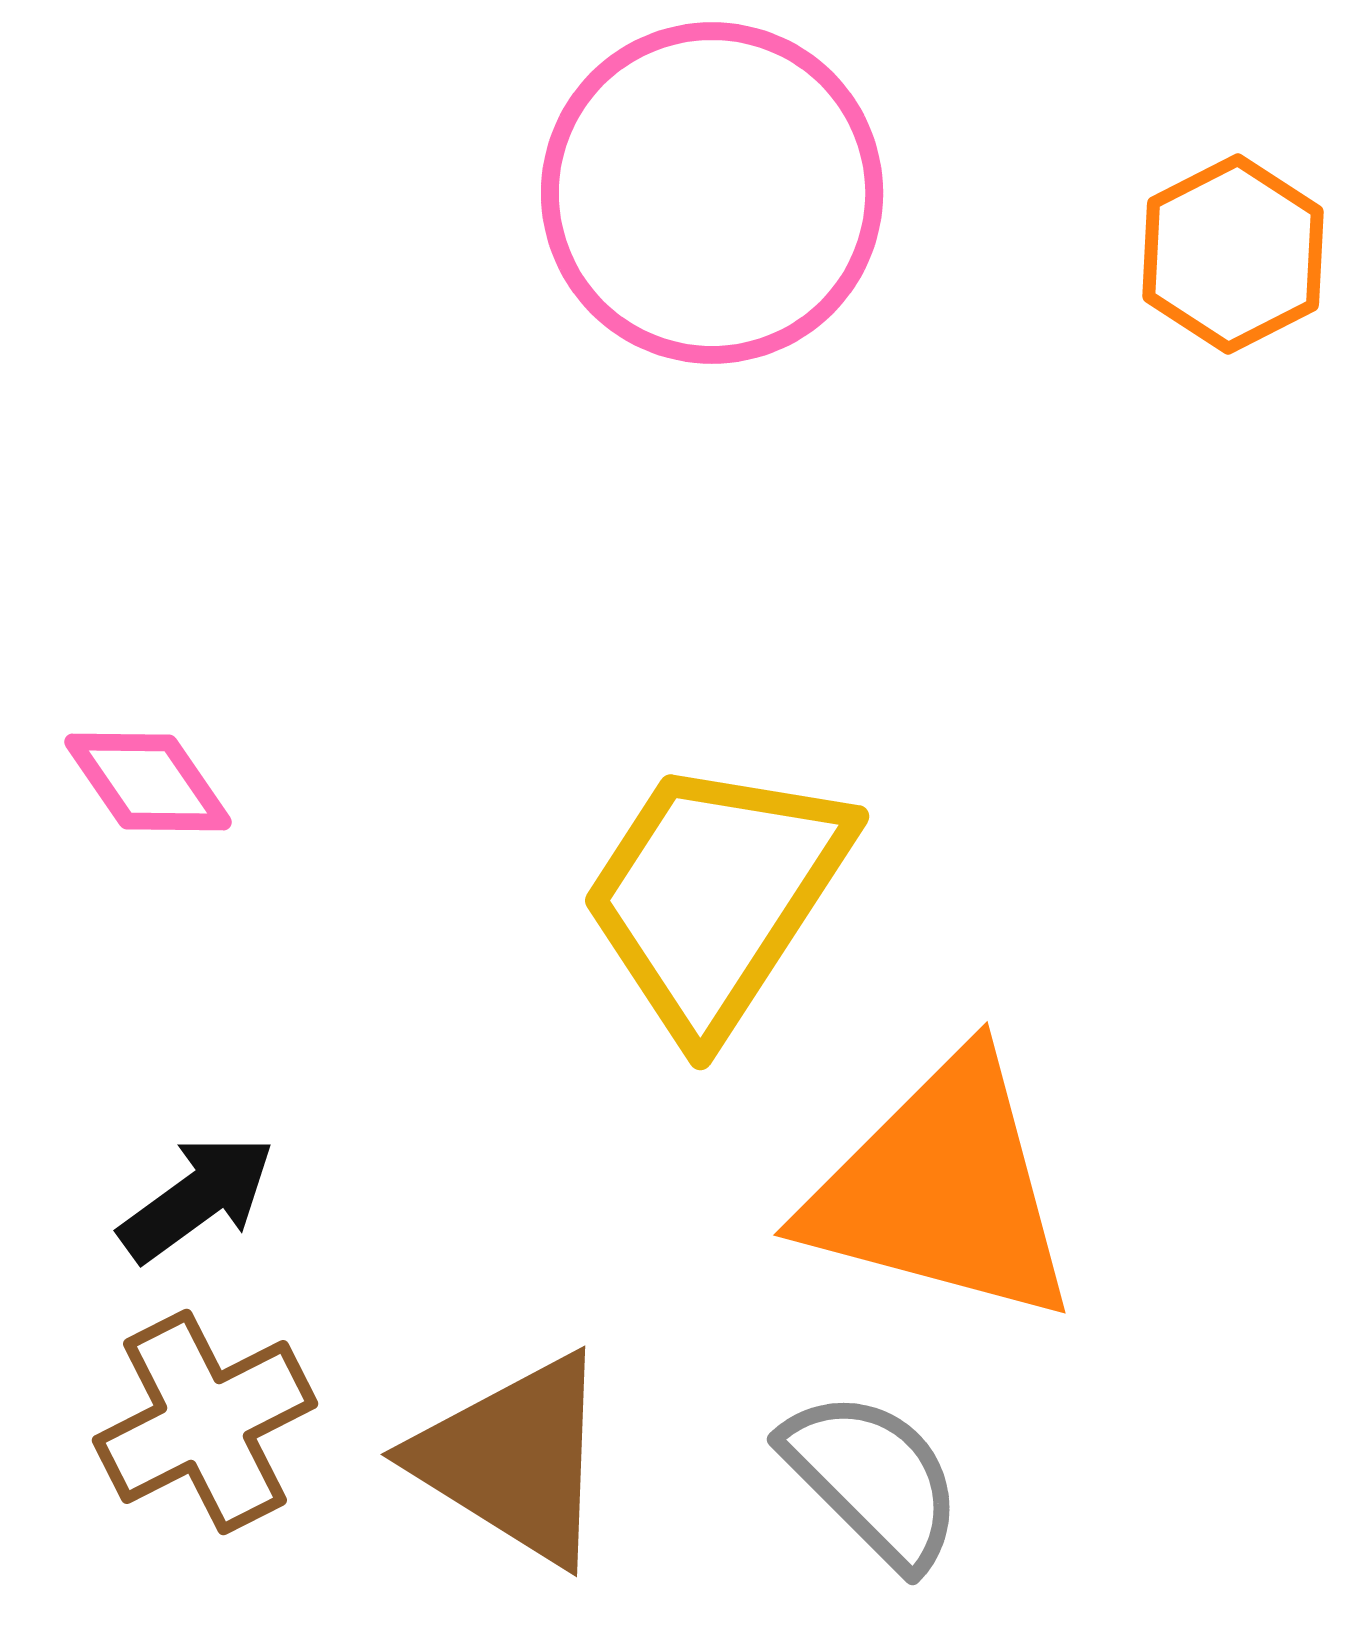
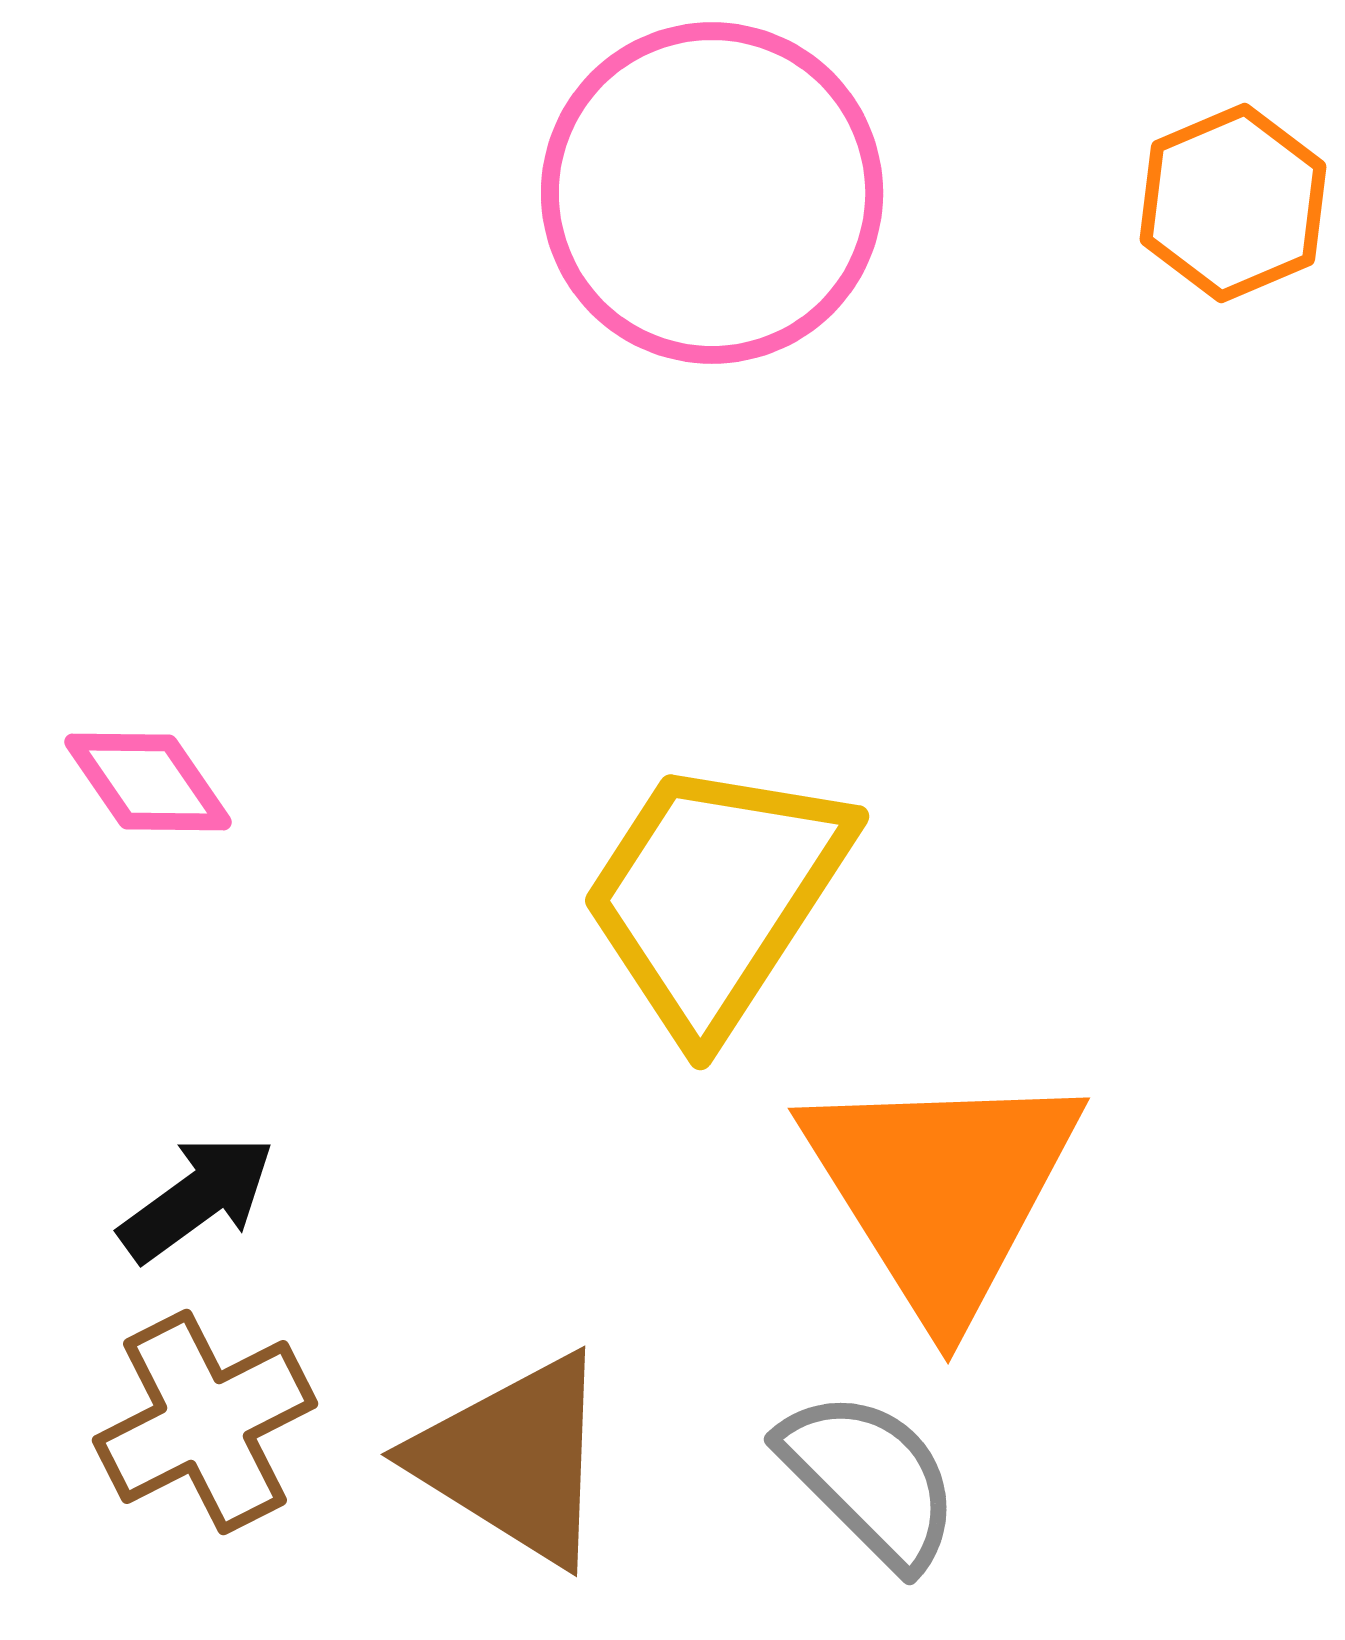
orange hexagon: moved 51 px up; rotated 4 degrees clockwise
orange triangle: rotated 43 degrees clockwise
gray semicircle: moved 3 px left
